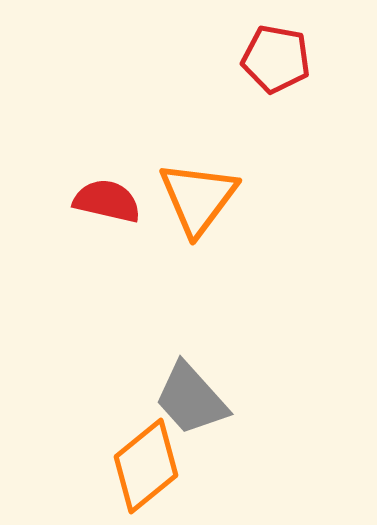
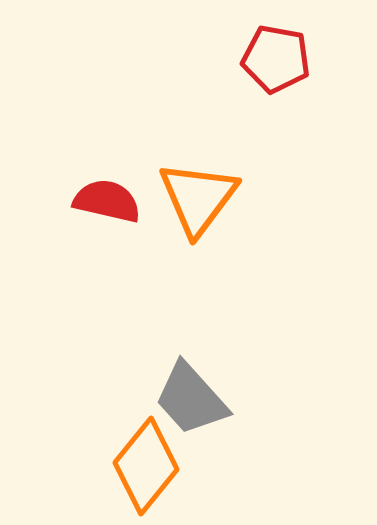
orange diamond: rotated 12 degrees counterclockwise
